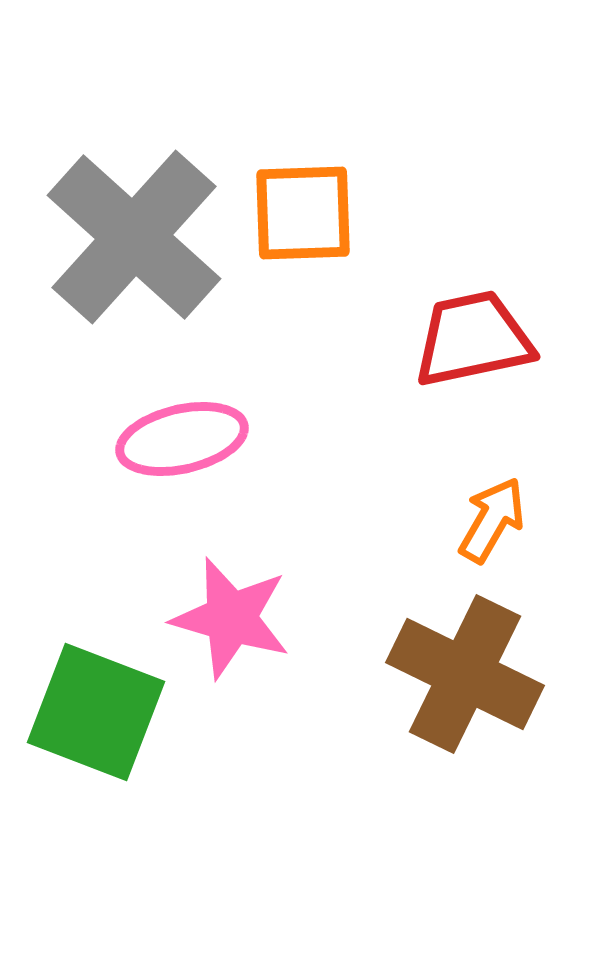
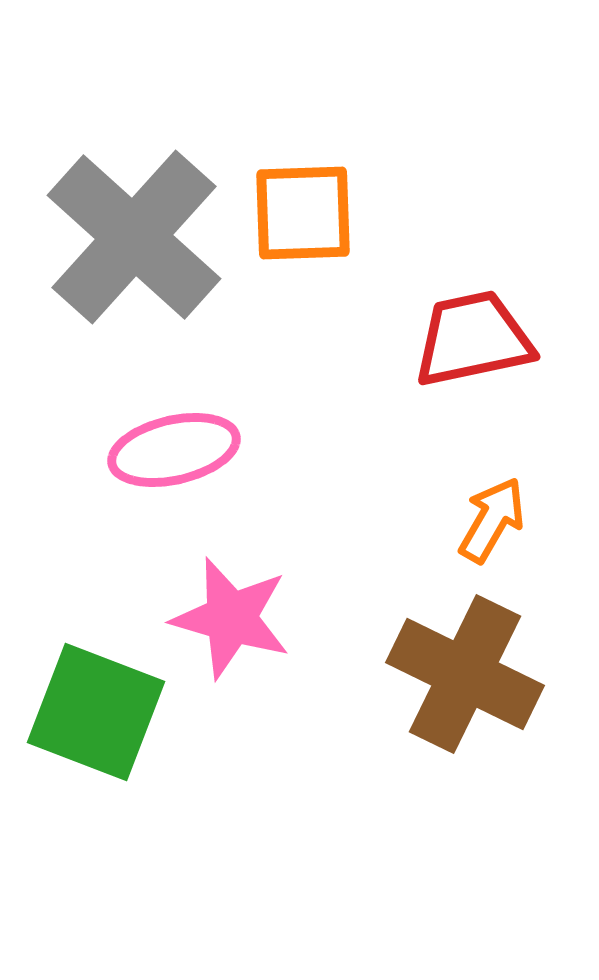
pink ellipse: moved 8 px left, 11 px down
